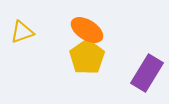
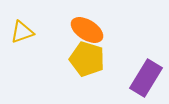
yellow pentagon: moved 2 px down; rotated 20 degrees counterclockwise
purple rectangle: moved 1 px left, 5 px down
